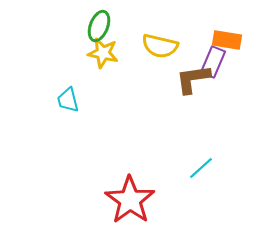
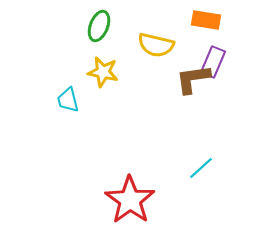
orange rectangle: moved 21 px left, 20 px up
yellow semicircle: moved 4 px left, 1 px up
yellow star: moved 19 px down
